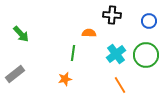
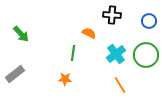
orange semicircle: rotated 24 degrees clockwise
orange star: rotated 16 degrees clockwise
